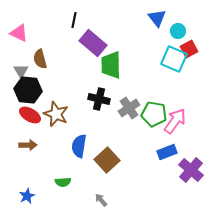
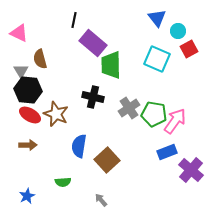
cyan square: moved 17 px left
black cross: moved 6 px left, 2 px up
